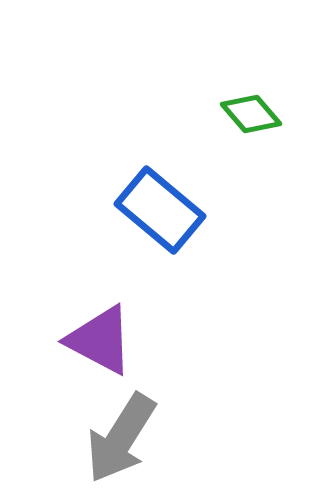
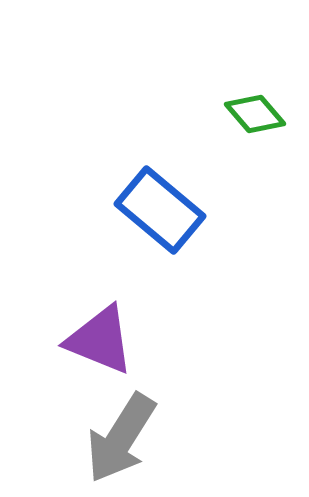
green diamond: moved 4 px right
purple triangle: rotated 6 degrees counterclockwise
